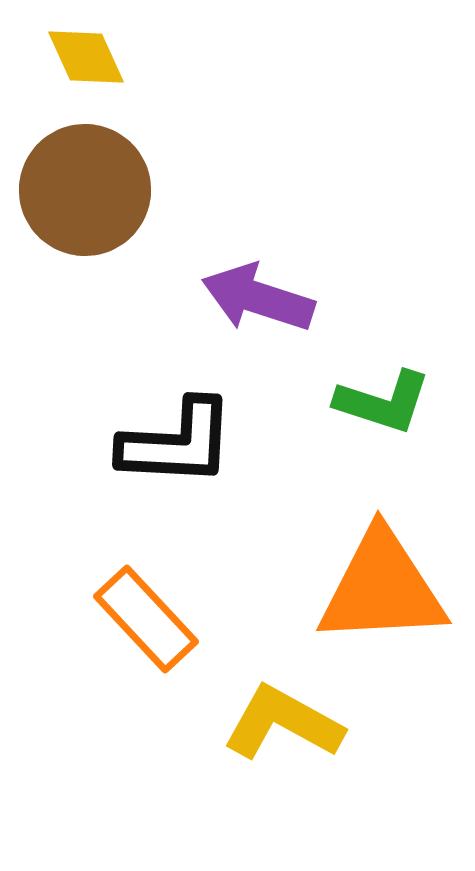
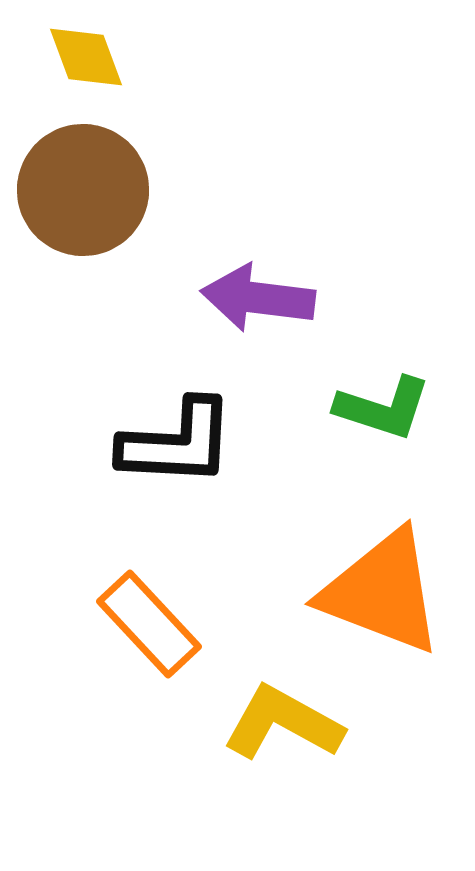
yellow diamond: rotated 4 degrees clockwise
brown circle: moved 2 px left
purple arrow: rotated 11 degrees counterclockwise
green L-shape: moved 6 px down
orange triangle: moved 4 px down; rotated 24 degrees clockwise
orange rectangle: moved 3 px right, 5 px down
